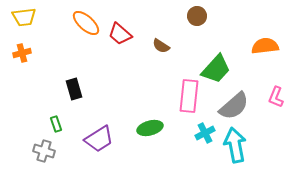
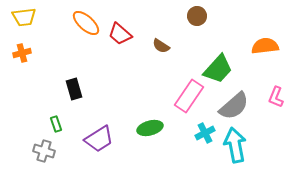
green trapezoid: moved 2 px right
pink rectangle: rotated 28 degrees clockwise
